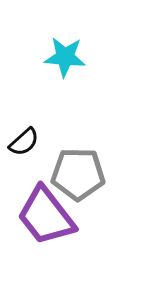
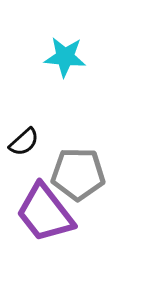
purple trapezoid: moved 1 px left, 3 px up
